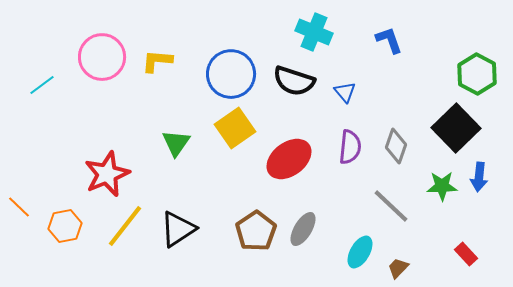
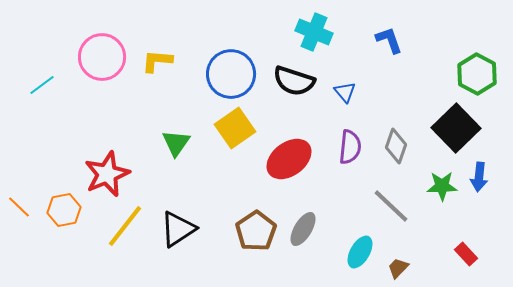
orange hexagon: moved 1 px left, 16 px up
